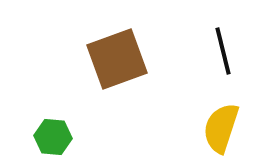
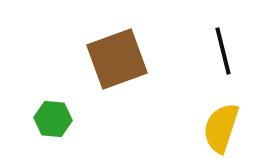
green hexagon: moved 18 px up
